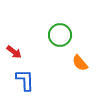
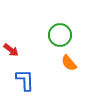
red arrow: moved 3 px left, 2 px up
orange semicircle: moved 11 px left
